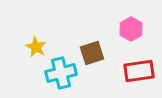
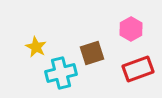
red rectangle: moved 1 px left, 2 px up; rotated 12 degrees counterclockwise
